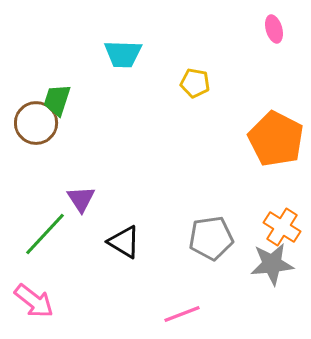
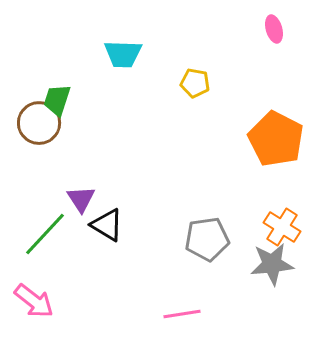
brown circle: moved 3 px right
gray pentagon: moved 4 px left, 1 px down
black triangle: moved 17 px left, 17 px up
pink line: rotated 12 degrees clockwise
